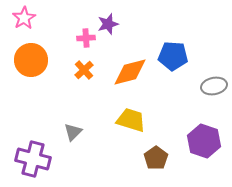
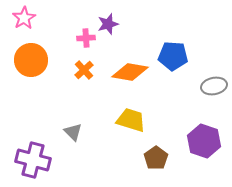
orange diamond: rotated 24 degrees clockwise
gray triangle: rotated 30 degrees counterclockwise
purple cross: moved 1 px down
